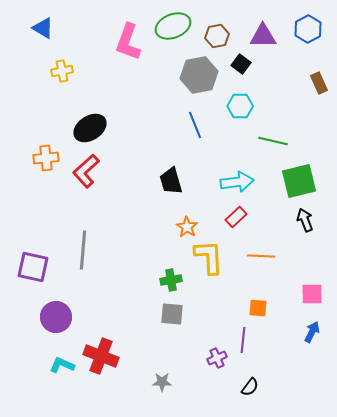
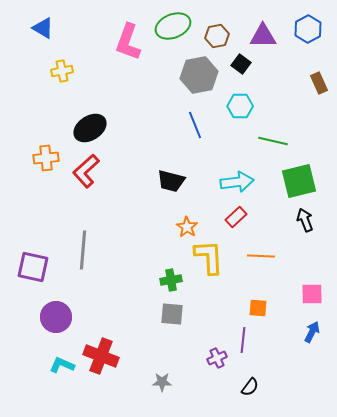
black trapezoid: rotated 60 degrees counterclockwise
